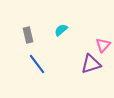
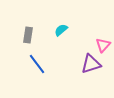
gray rectangle: rotated 21 degrees clockwise
